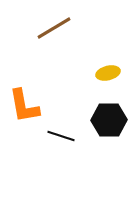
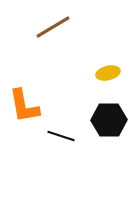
brown line: moved 1 px left, 1 px up
